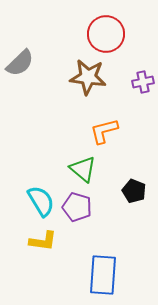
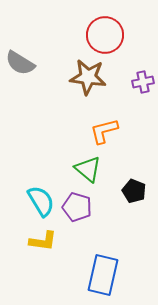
red circle: moved 1 px left, 1 px down
gray semicircle: rotated 76 degrees clockwise
green triangle: moved 5 px right
blue rectangle: rotated 9 degrees clockwise
